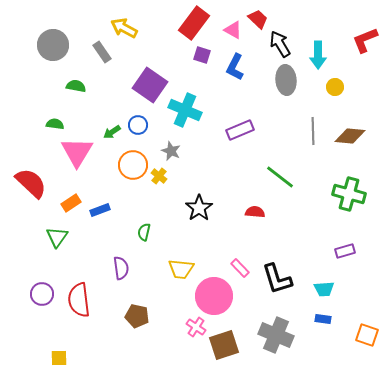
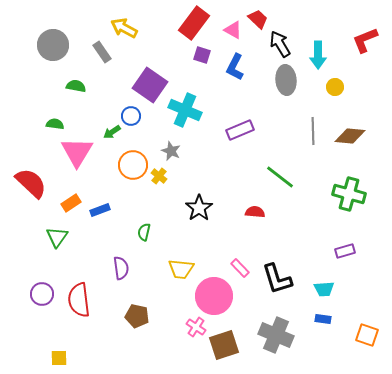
blue circle at (138, 125): moved 7 px left, 9 px up
